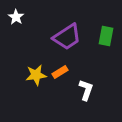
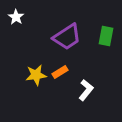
white L-shape: rotated 20 degrees clockwise
